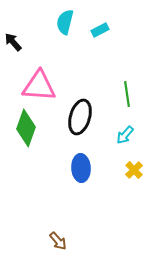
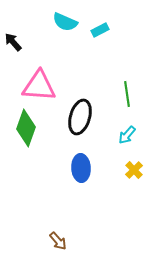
cyan semicircle: rotated 80 degrees counterclockwise
cyan arrow: moved 2 px right
